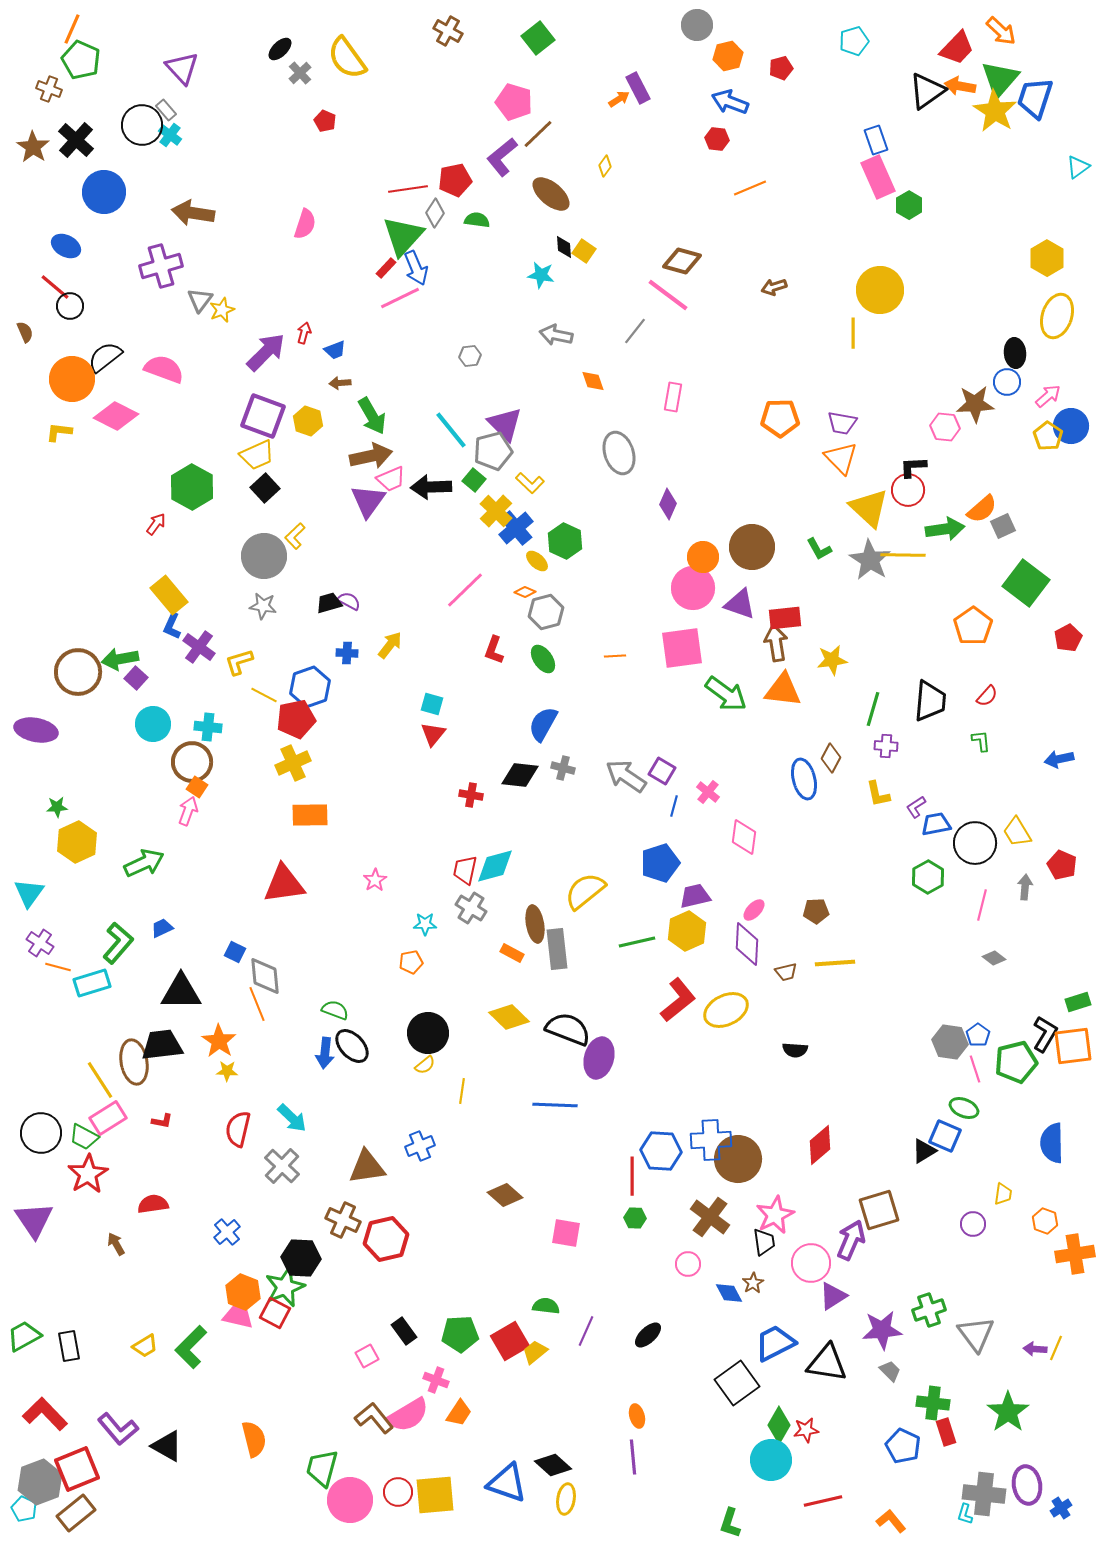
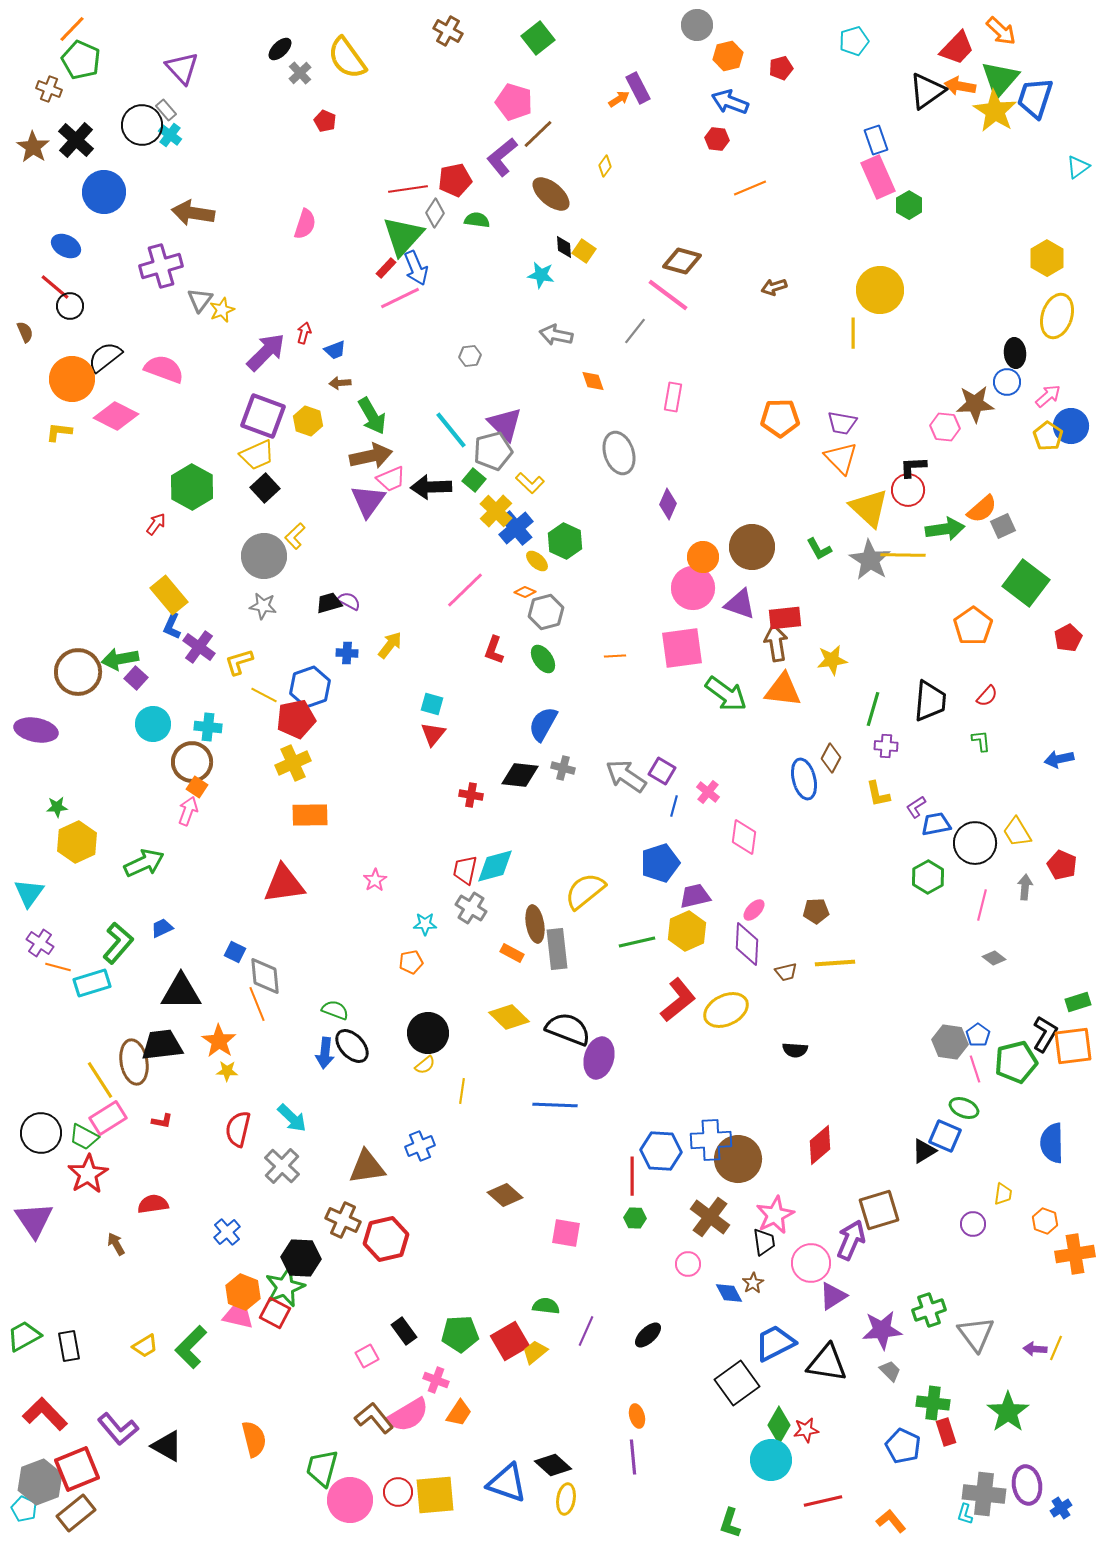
orange line at (72, 29): rotated 20 degrees clockwise
